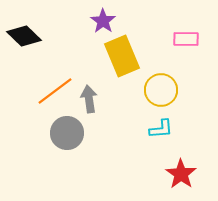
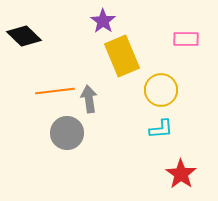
orange line: rotated 30 degrees clockwise
